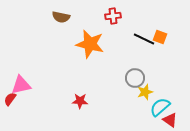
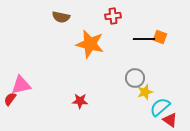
black line: rotated 25 degrees counterclockwise
